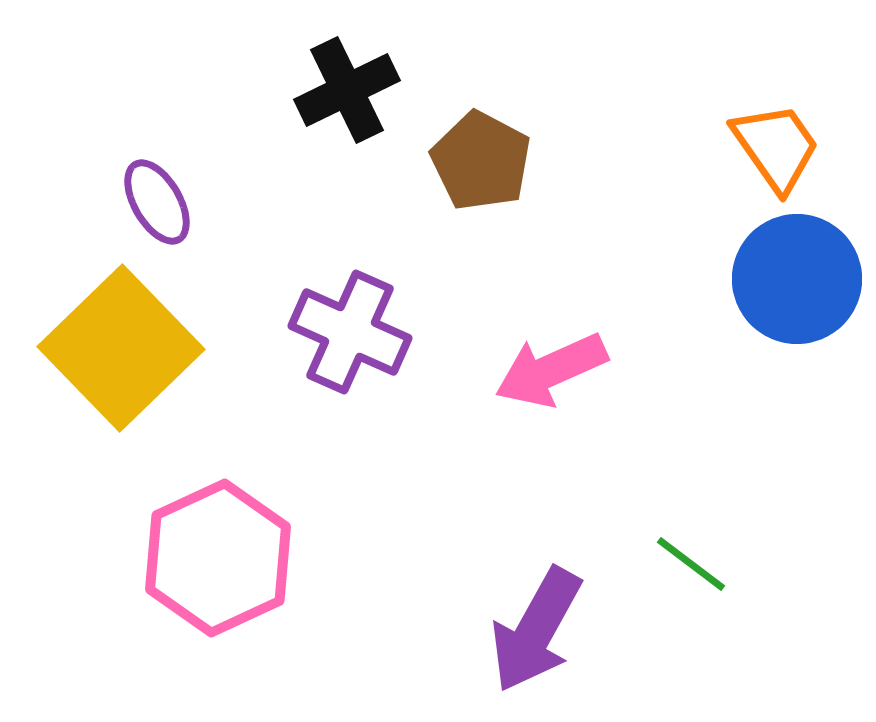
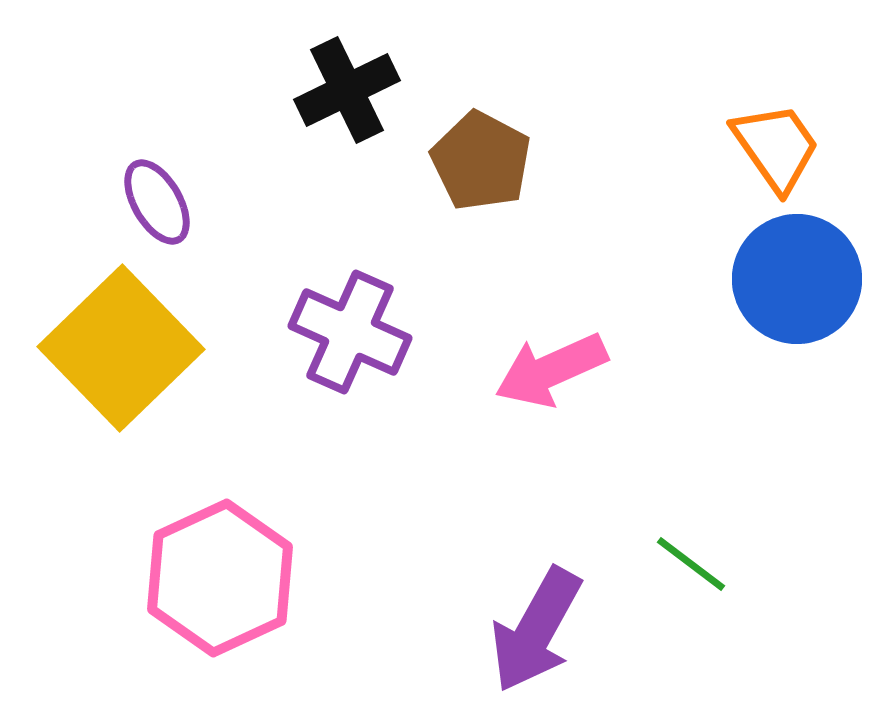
pink hexagon: moved 2 px right, 20 px down
